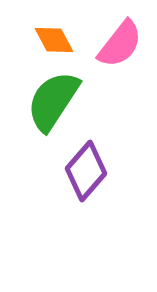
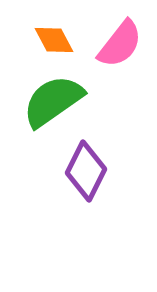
green semicircle: rotated 22 degrees clockwise
purple diamond: rotated 14 degrees counterclockwise
